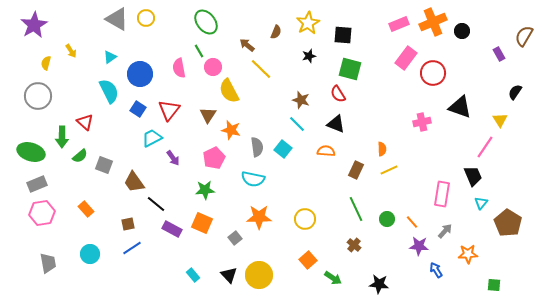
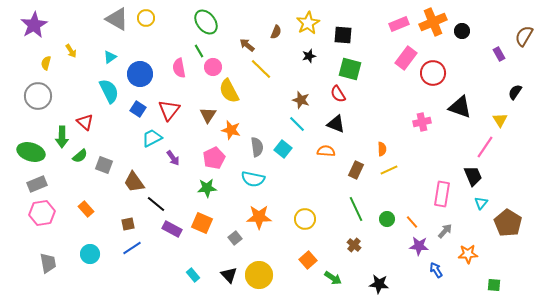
green star at (205, 190): moved 2 px right, 2 px up
